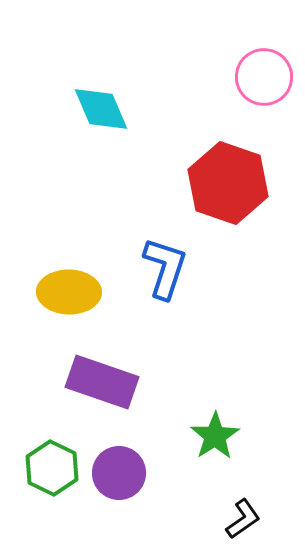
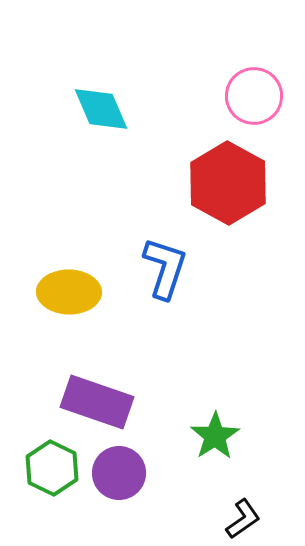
pink circle: moved 10 px left, 19 px down
red hexagon: rotated 10 degrees clockwise
purple rectangle: moved 5 px left, 20 px down
